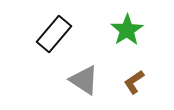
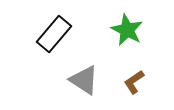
green star: rotated 12 degrees counterclockwise
